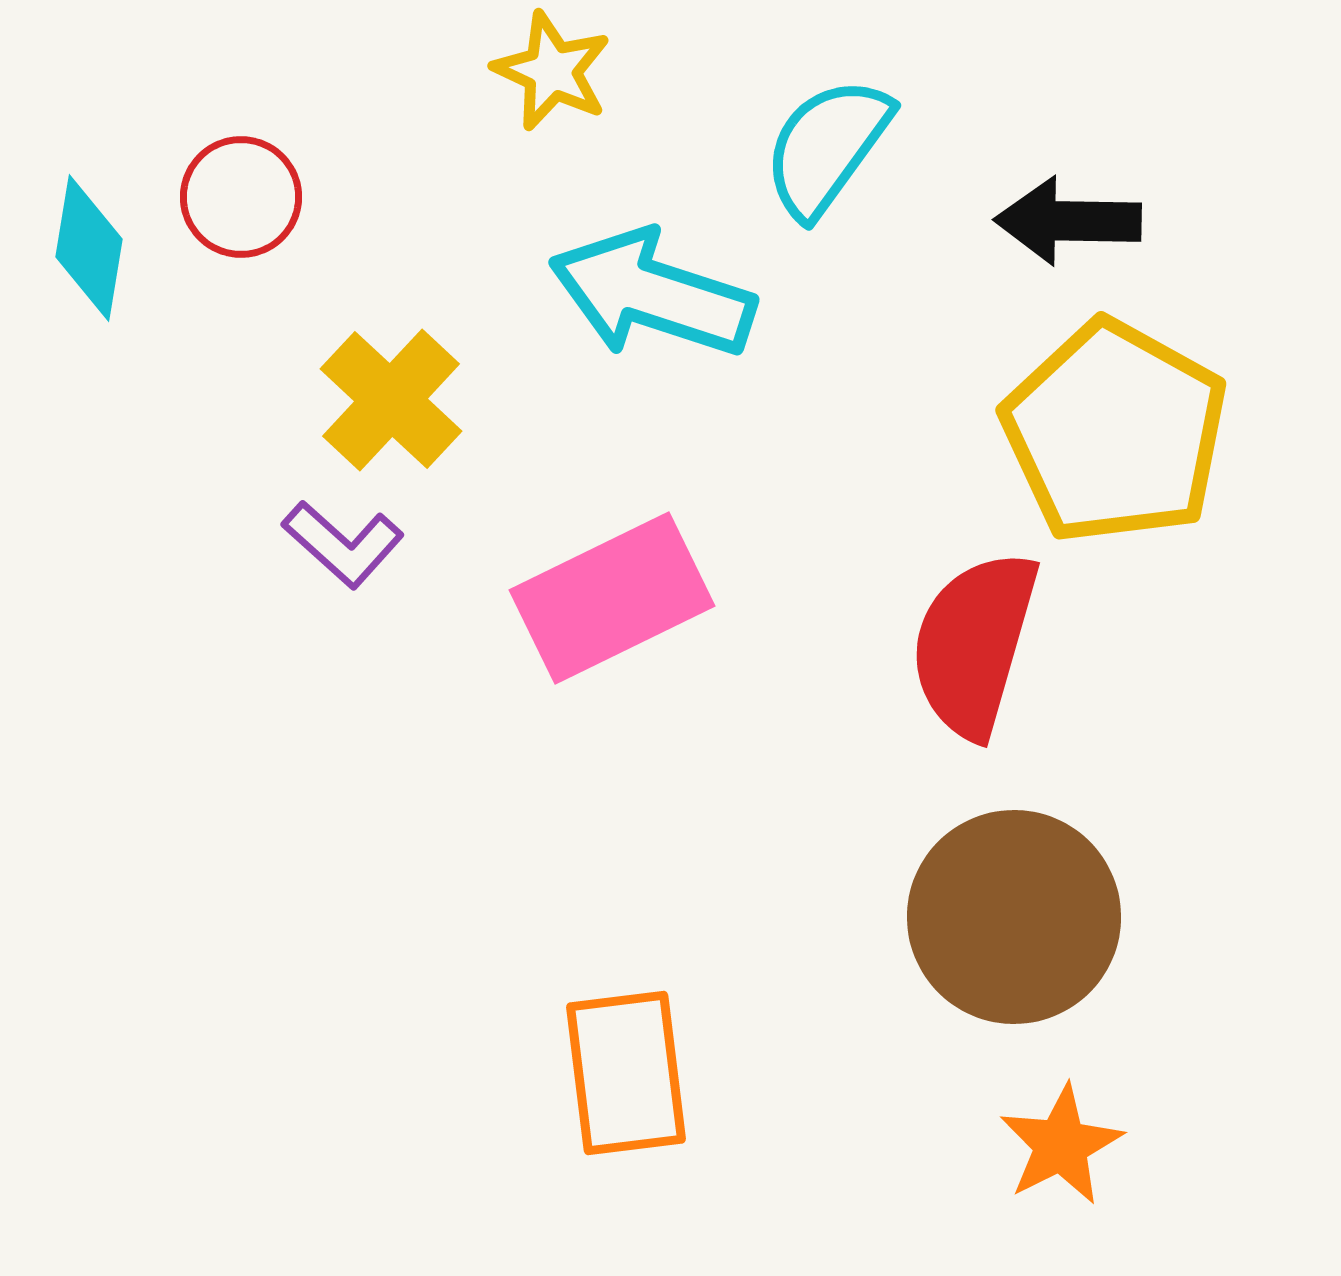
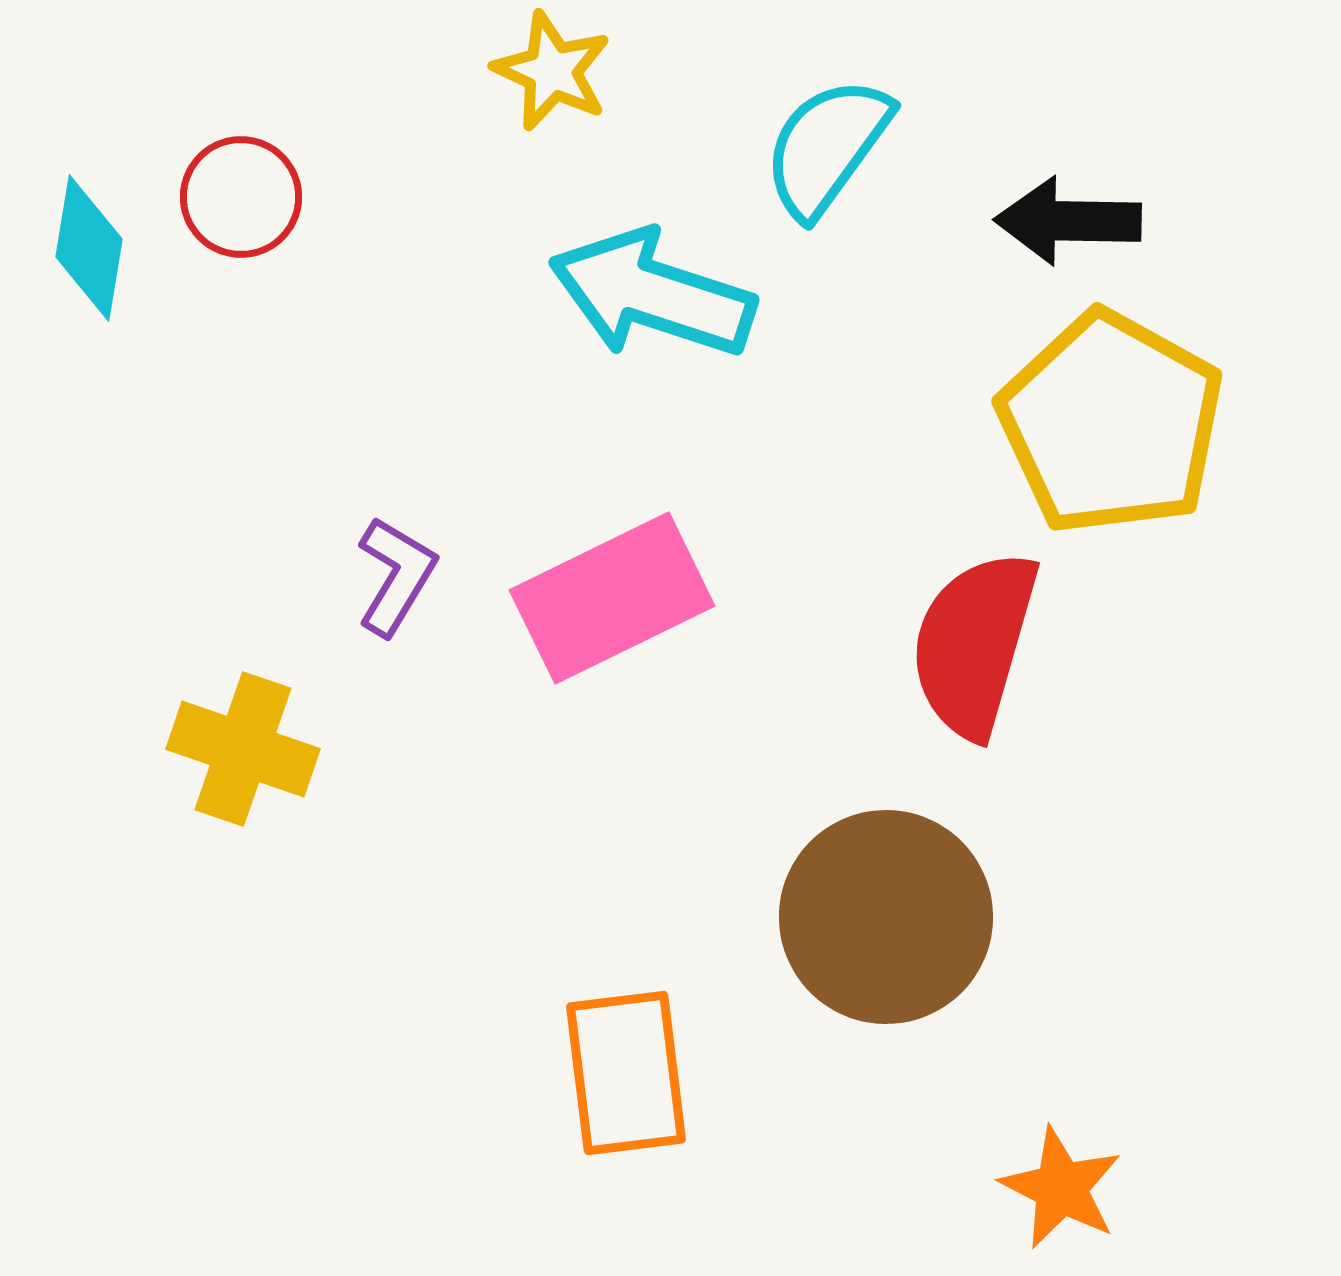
yellow cross: moved 148 px left, 349 px down; rotated 24 degrees counterclockwise
yellow pentagon: moved 4 px left, 9 px up
purple L-shape: moved 53 px right, 32 px down; rotated 101 degrees counterclockwise
brown circle: moved 128 px left
orange star: moved 43 px down; rotated 18 degrees counterclockwise
